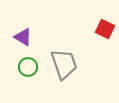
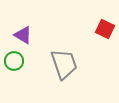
purple triangle: moved 2 px up
green circle: moved 14 px left, 6 px up
